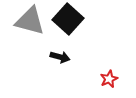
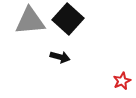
gray triangle: rotated 20 degrees counterclockwise
red star: moved 13 px right, 2 px down
